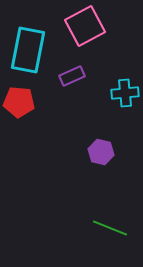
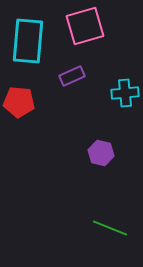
pink square: rotated 12 degrees clockwise
cyan rectangle: moved 9 px up; rotated 6 degrees counterclockwise
purple hexagon: moved 1 px down
